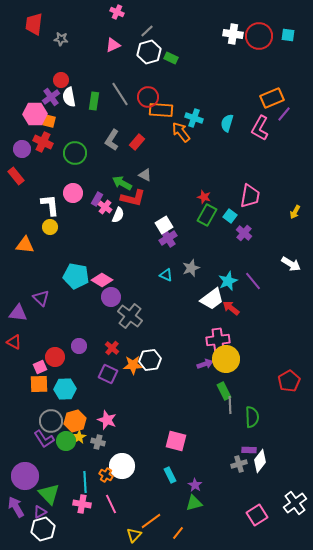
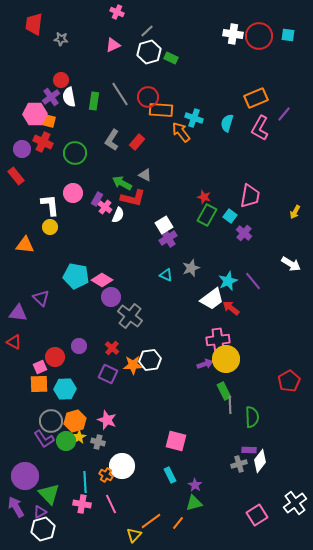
orange rectangle at (272, 98): moved 16 px left
orange line at (178, 533): moved 10 px up
